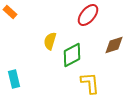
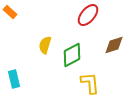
yellow semicircle: moved 5 px left, 4 px down
